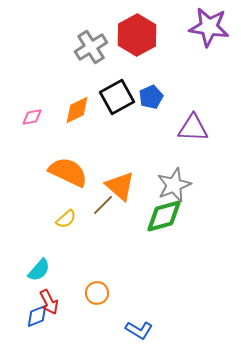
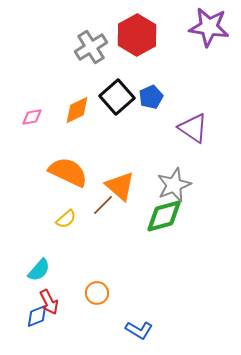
black square: rotated 12 degrees counterclockwise
purple triangle: rotated 32 degrees clockwise
